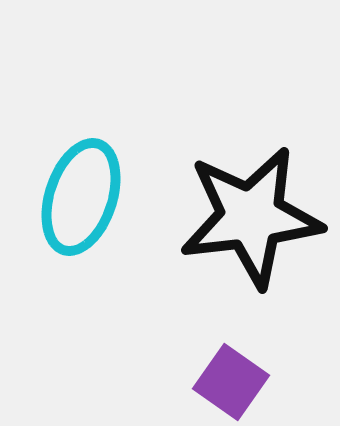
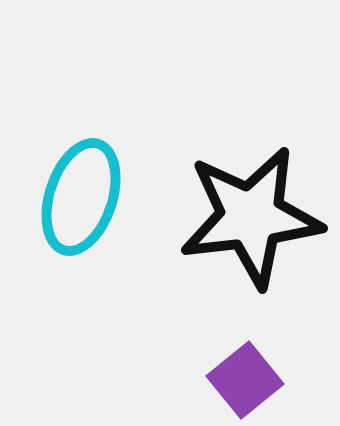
purple square: moved 14 px right, 2 px up; rotated 16 degrees clockwise
